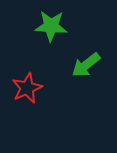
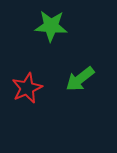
green arrow: moved 6 px left, 14 px down
